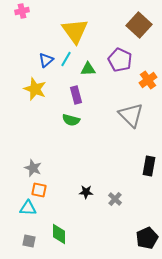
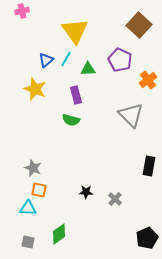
green diamond: rotated 55 degrees clockwise
gray square: moved 1 px left, 1 px down
